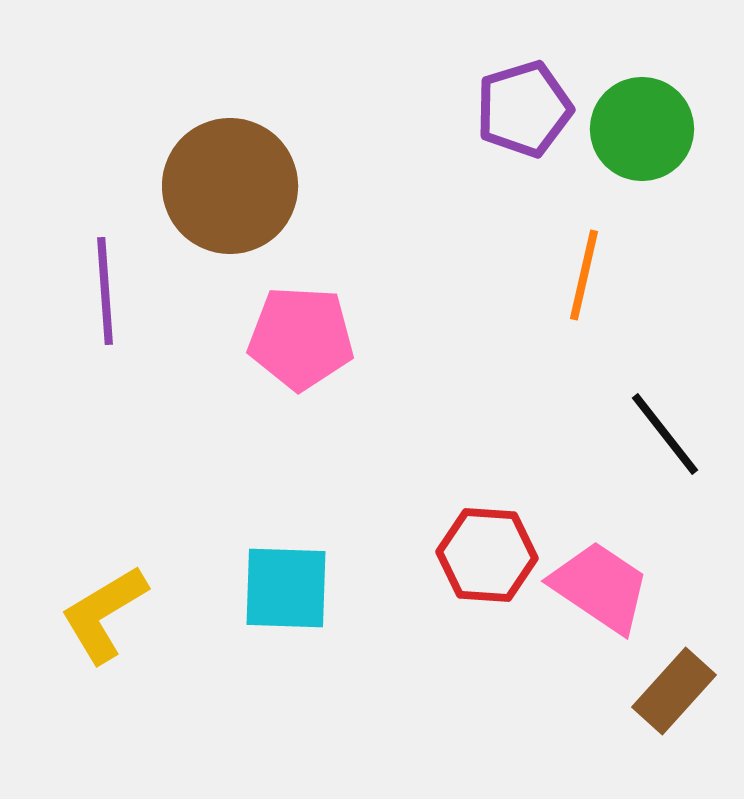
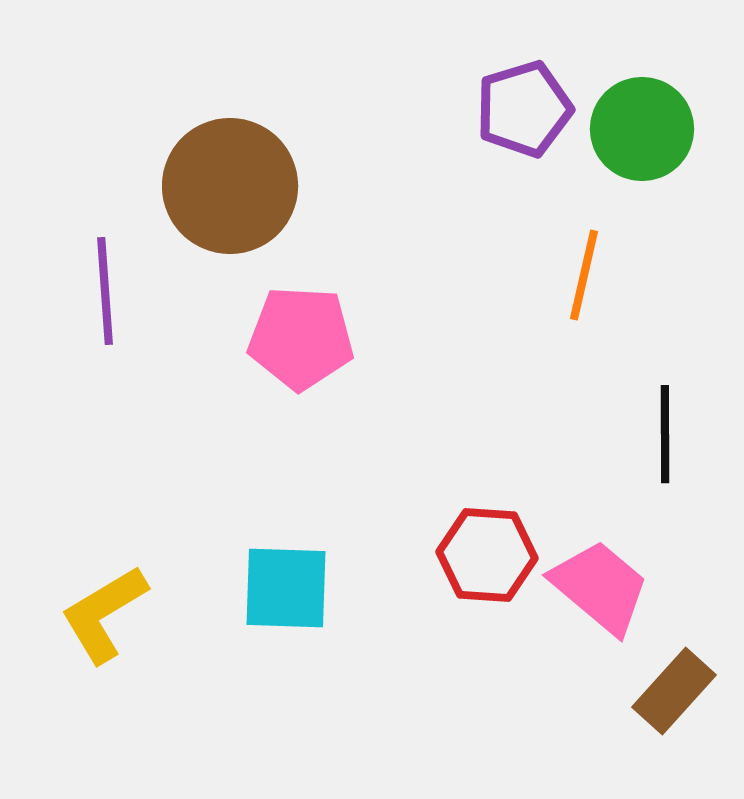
black line: rotated 38 degrees clockwise
pink trapezoid: rotated 6 degrees clockwise
